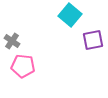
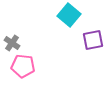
cyan square: moved 1 px left
gray cross: moved 2 px down
